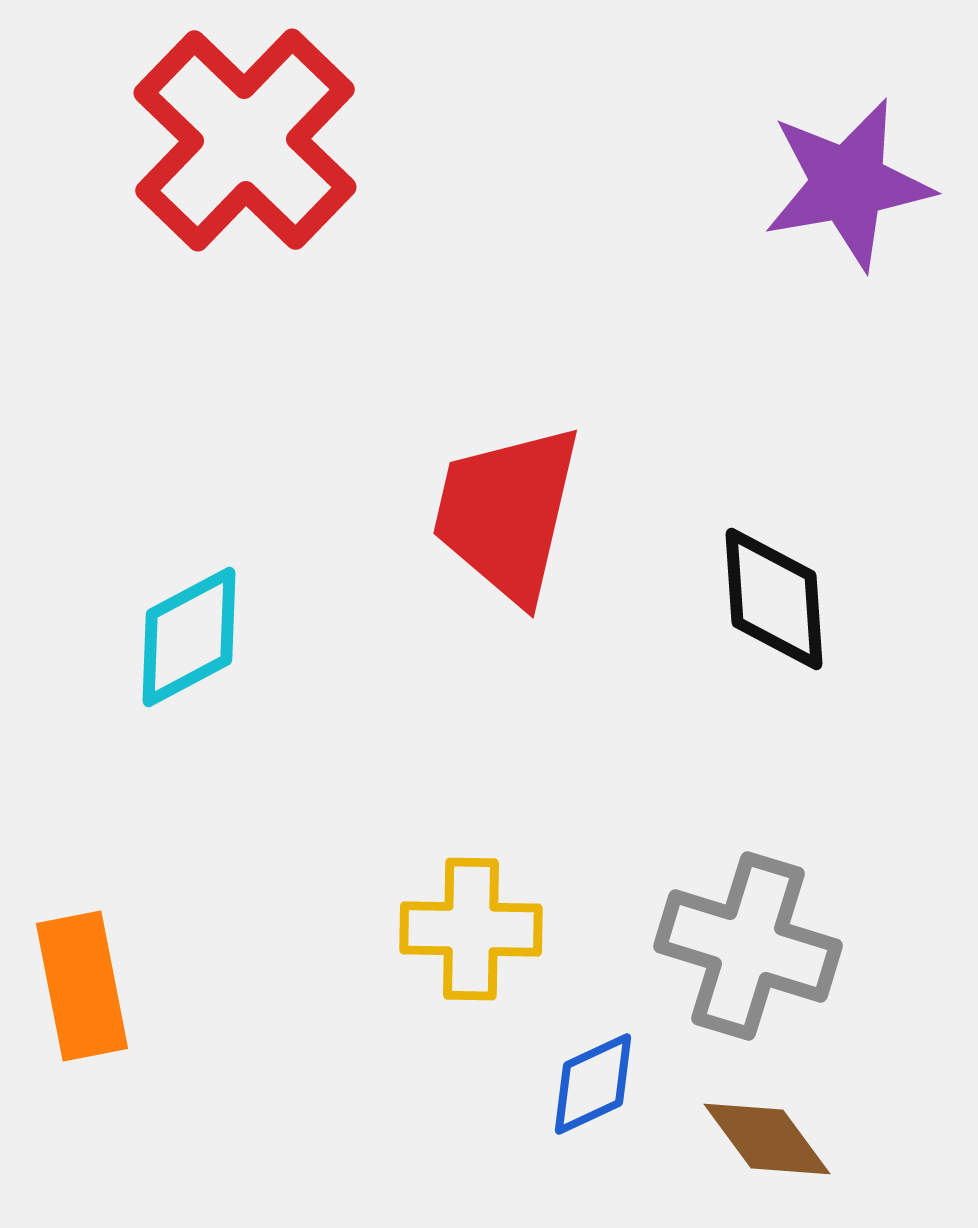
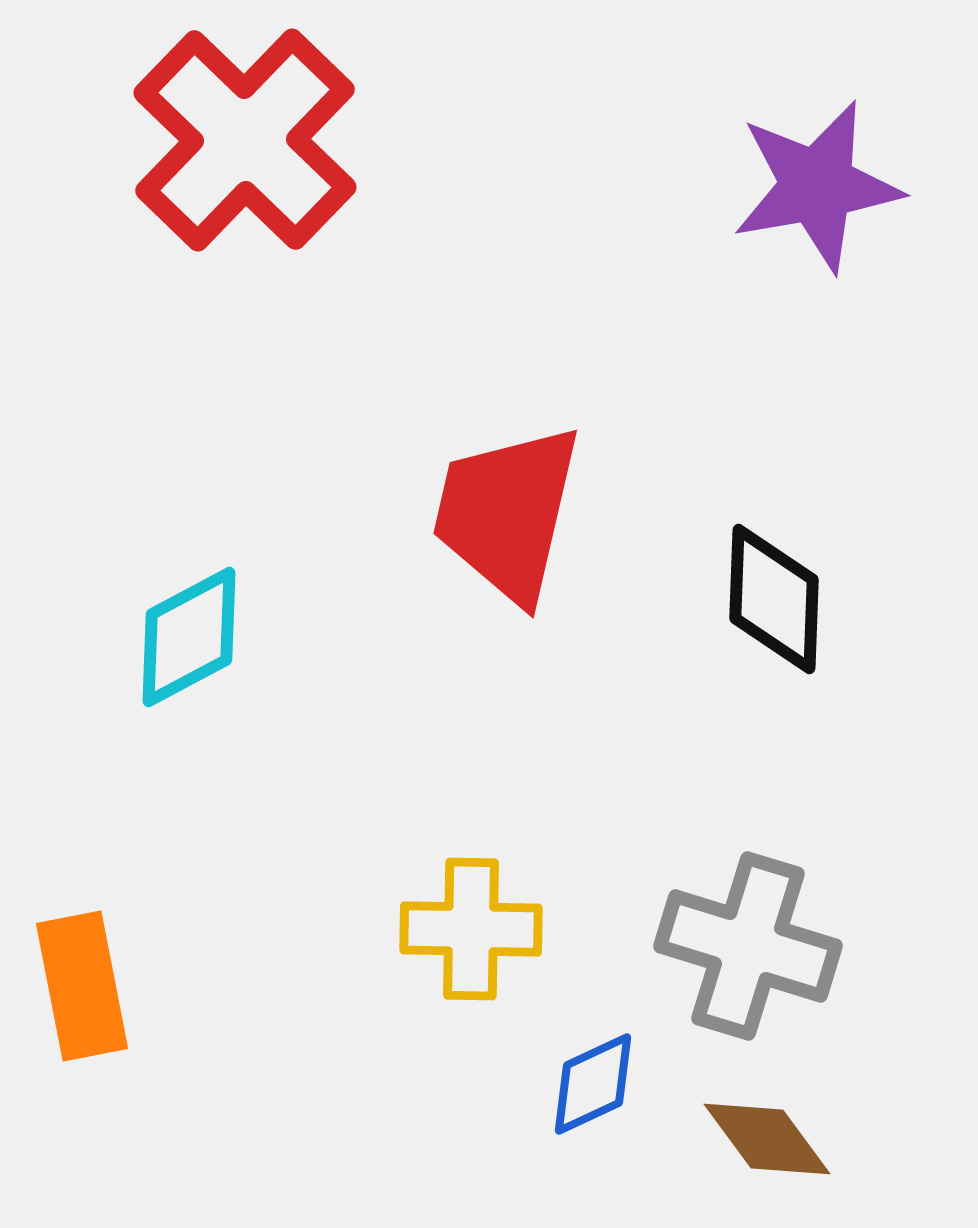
purple star: moved 31 px left, 2 px down
black diamond: rotated 6 degrees clockwise
